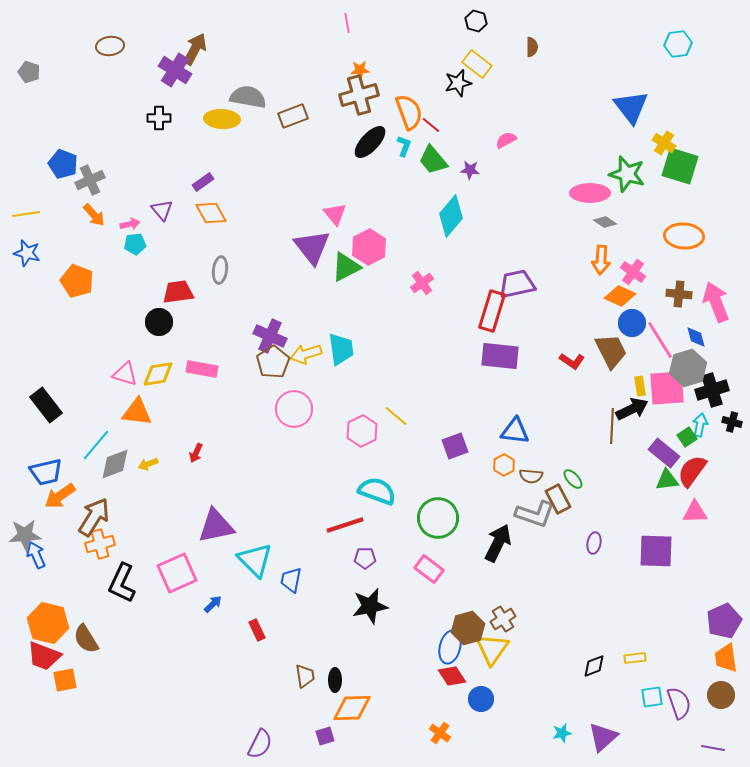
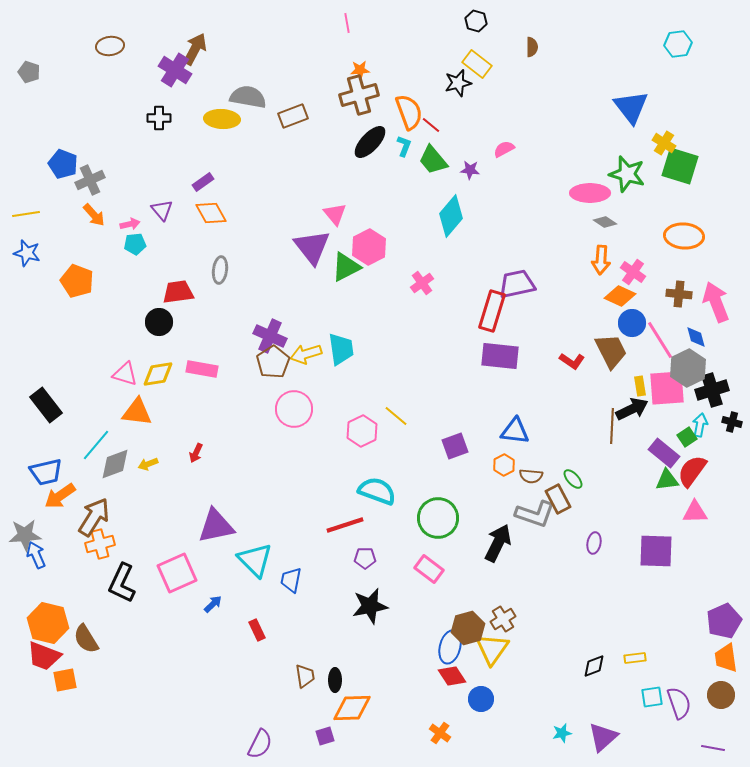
pink semicircle at (506, 140): moved 2 px left, 9 px down
gray hexagon at (688, 368): rotated 9 degrees counterclockwise
